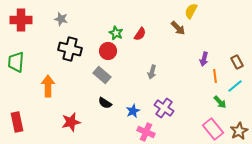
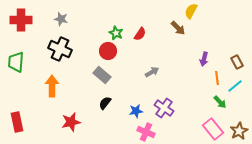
black cross: moved 10 px left; rotated 10 degrees clockwise
gray arrow: rotated 136 degrees counterclockwise
orange line: moved 2 px right, 2 px down
orange arrow: moved 4 px right
black semicircle: rotated 96 degrees clockwise
blue star: moved 3 px right; rotated 16 degrees clockwise
